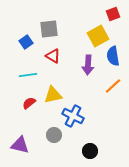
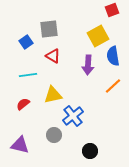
red square: moved 1 px left, 4 px up
red semicircle: moved 6 px left, 1 px down
blue cross: rotated 25 degrees clockwise
